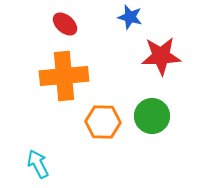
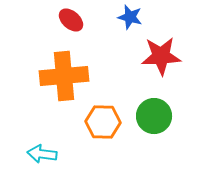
red ellipse: moved 6 px right, 4 px up
green circle: moved 2 px right
cyan arrow: moved 4 px right, 10 px up; rotated 56 degrees counterclockwise
